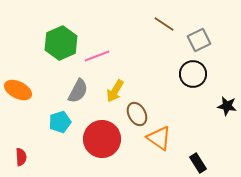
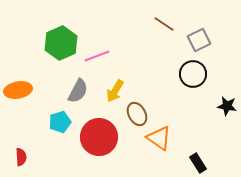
orange ellipse: rotated 36 degrees counterclockwise
red circle: moved 3 px left, 2 px up
